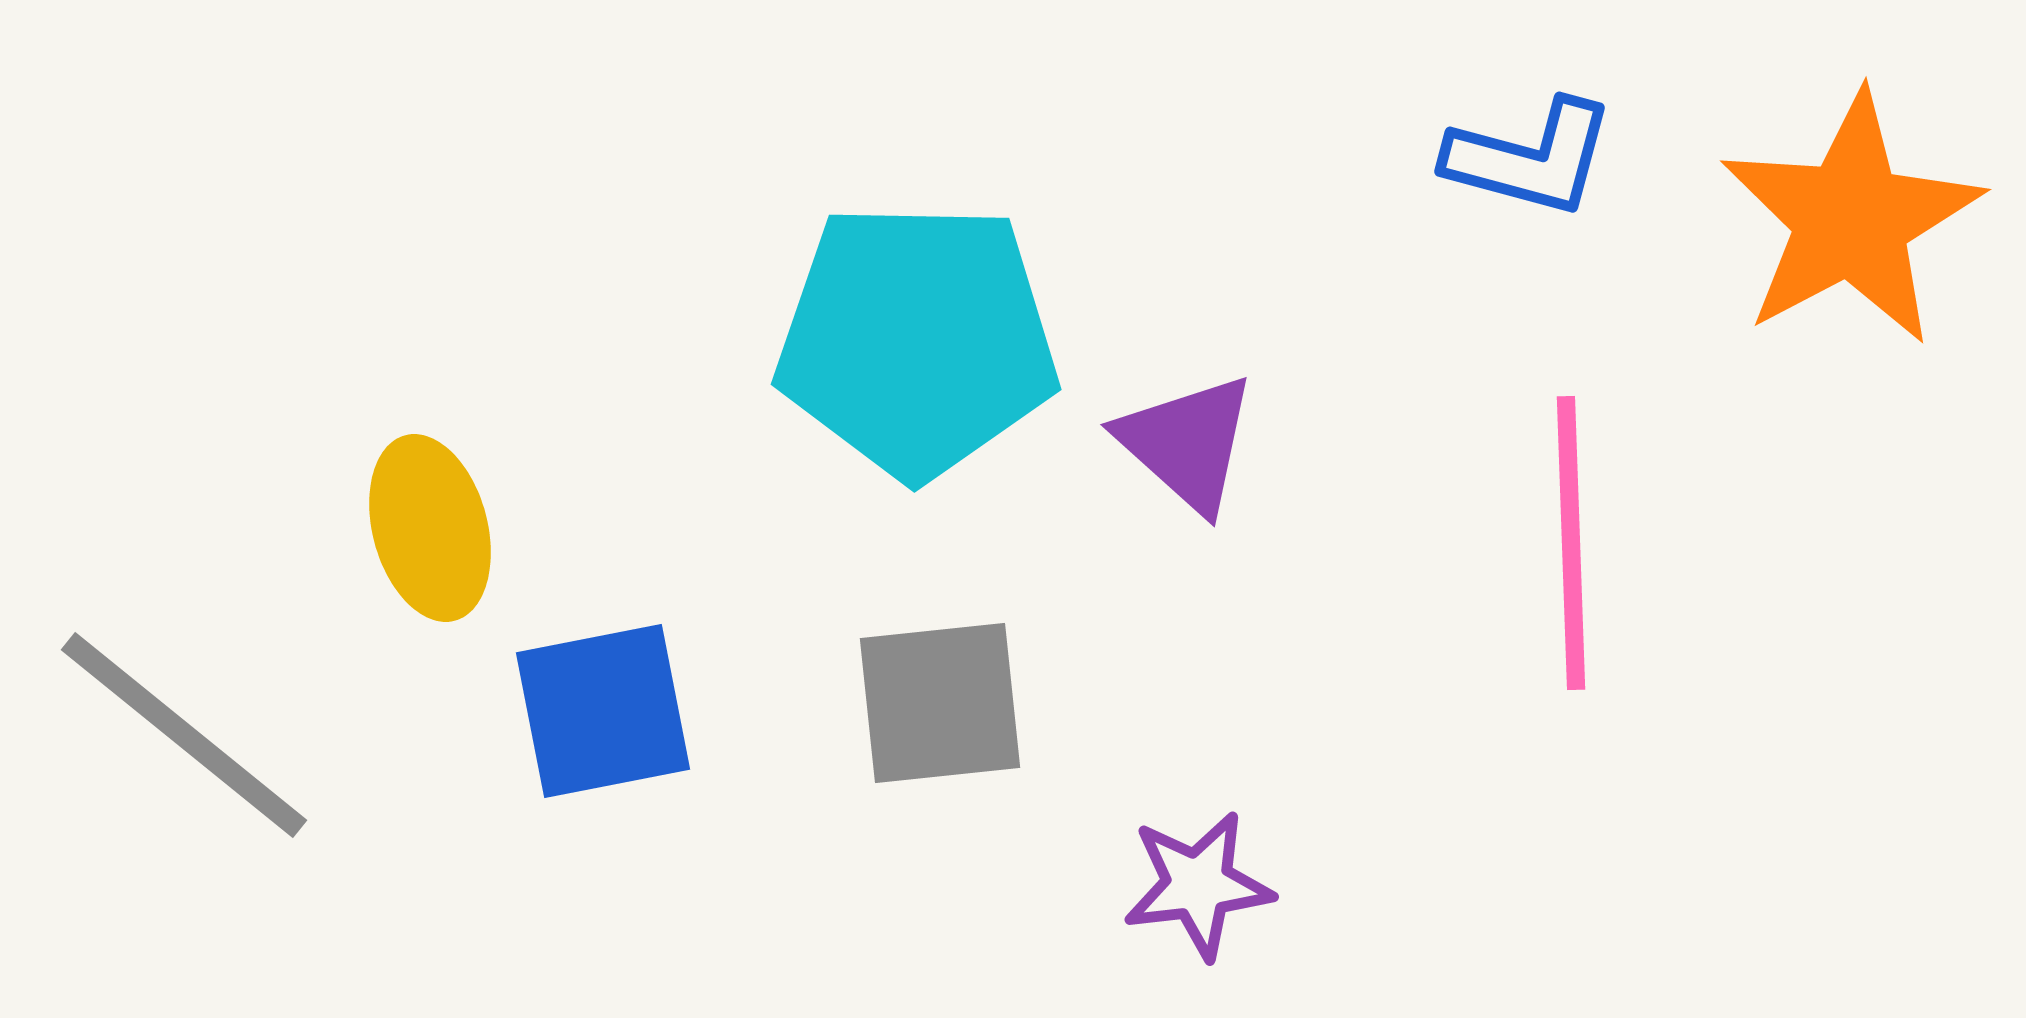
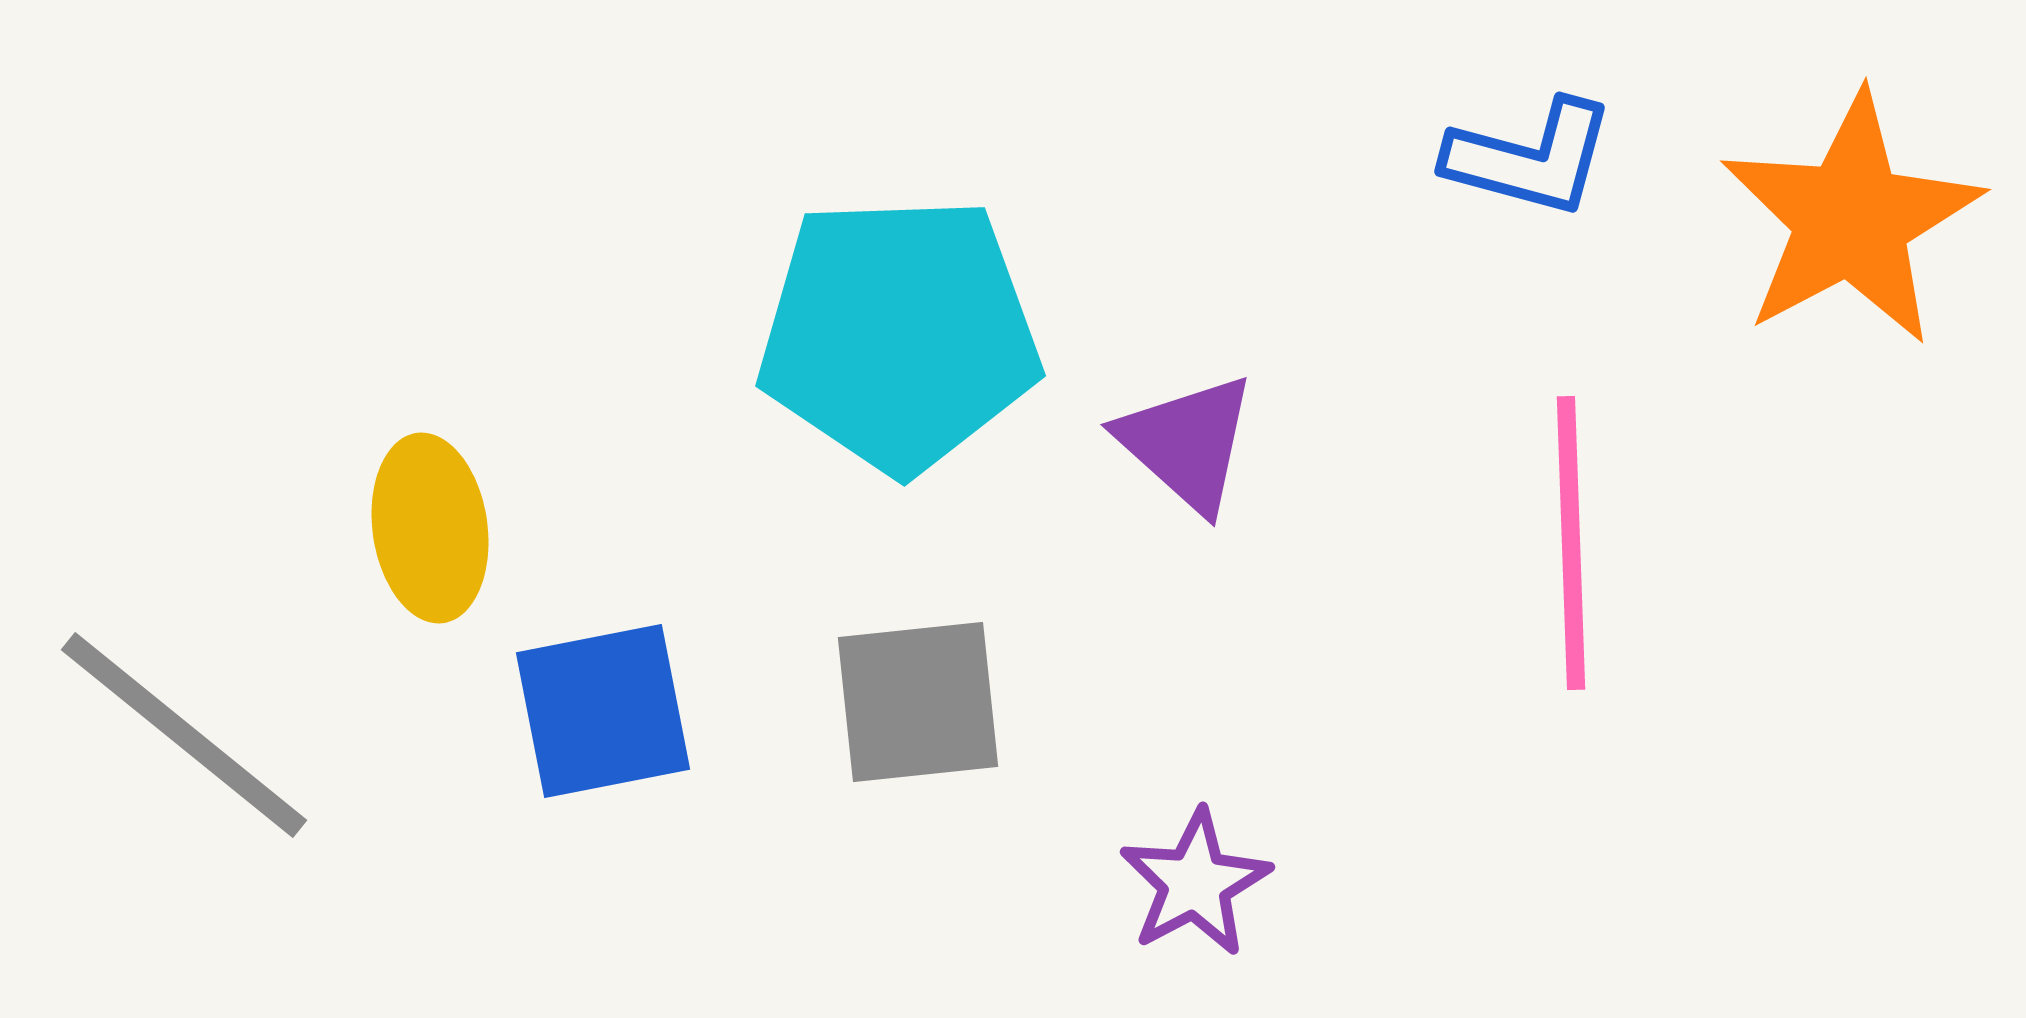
cyan pentagon: moved 18 px left, 6 px up; rotated 3 degrees counterclockwise
yellow ellipse: rotated 7 degrees clockwise
gray square: moved 22 px left, 1 px up
purple star: moved 3 px left, 2 px up; rotated 21 degrees counterclockwise
